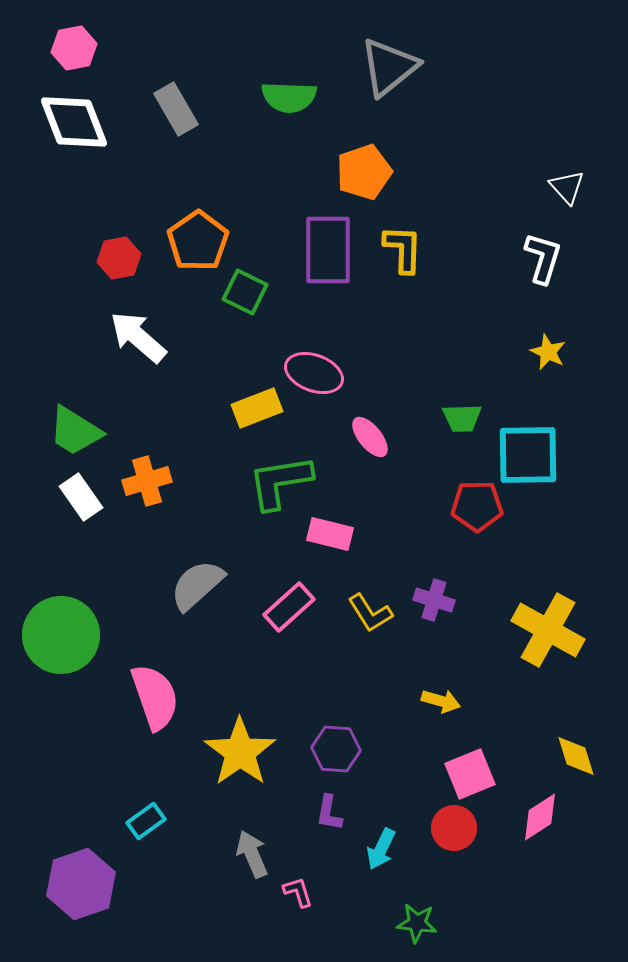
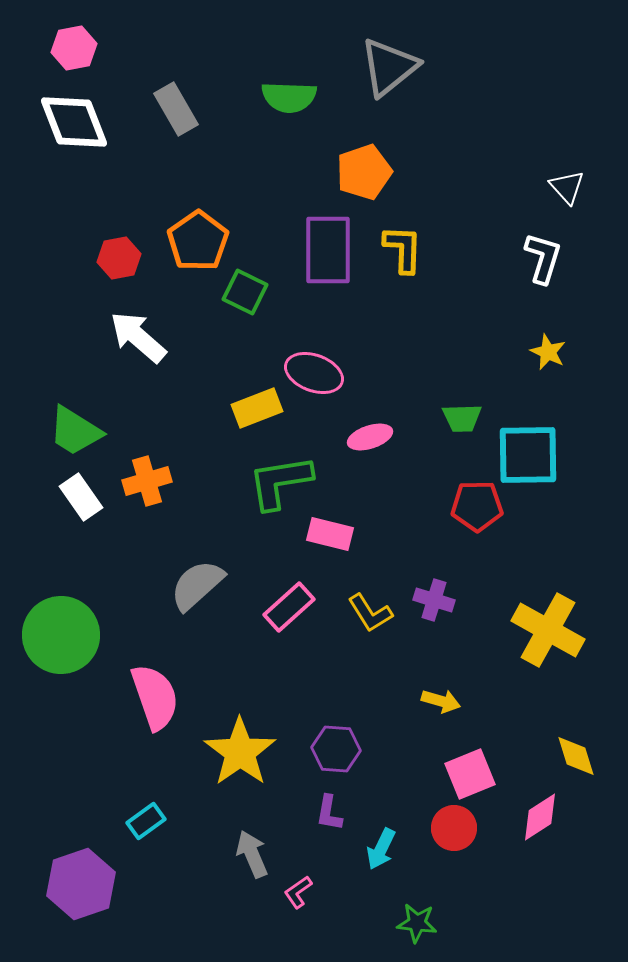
pink ellipse at (370, 437): rotated 69 degrees counterclockwise
pink L-shape at (298, 892): rotated 108 degrees counterclockwise
